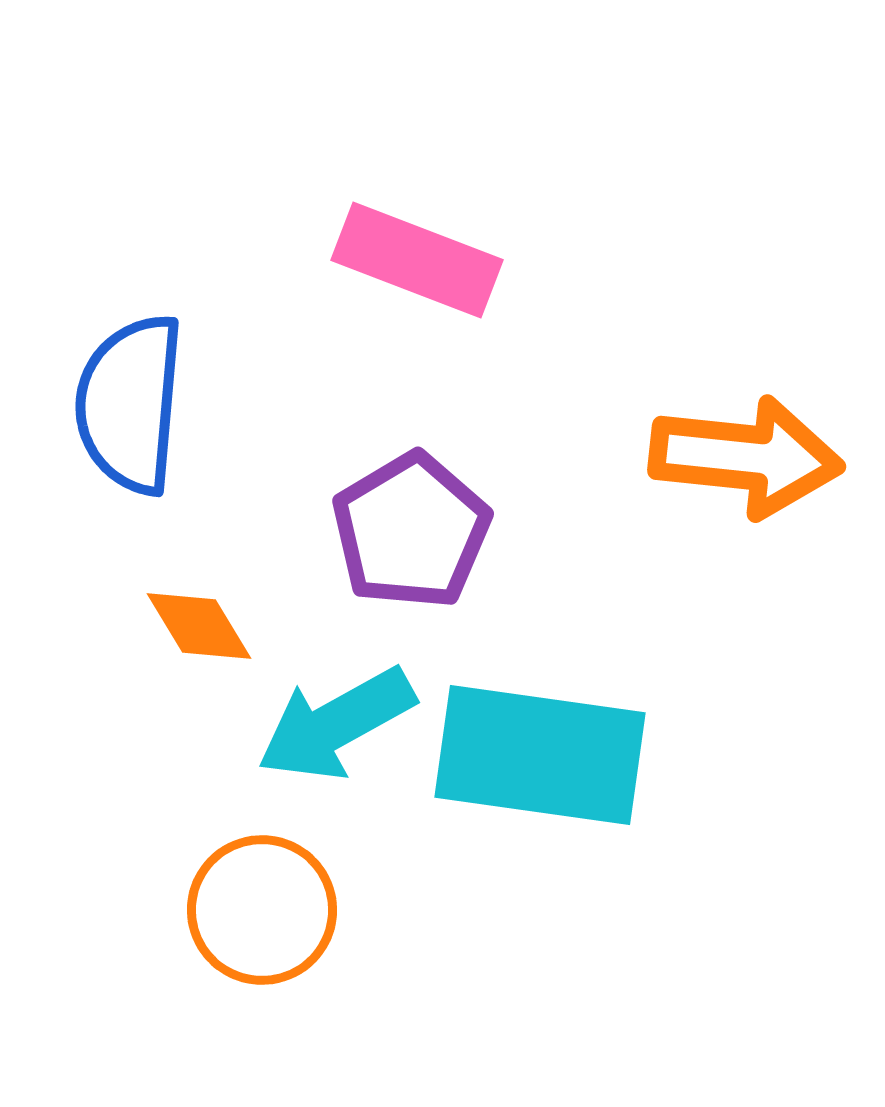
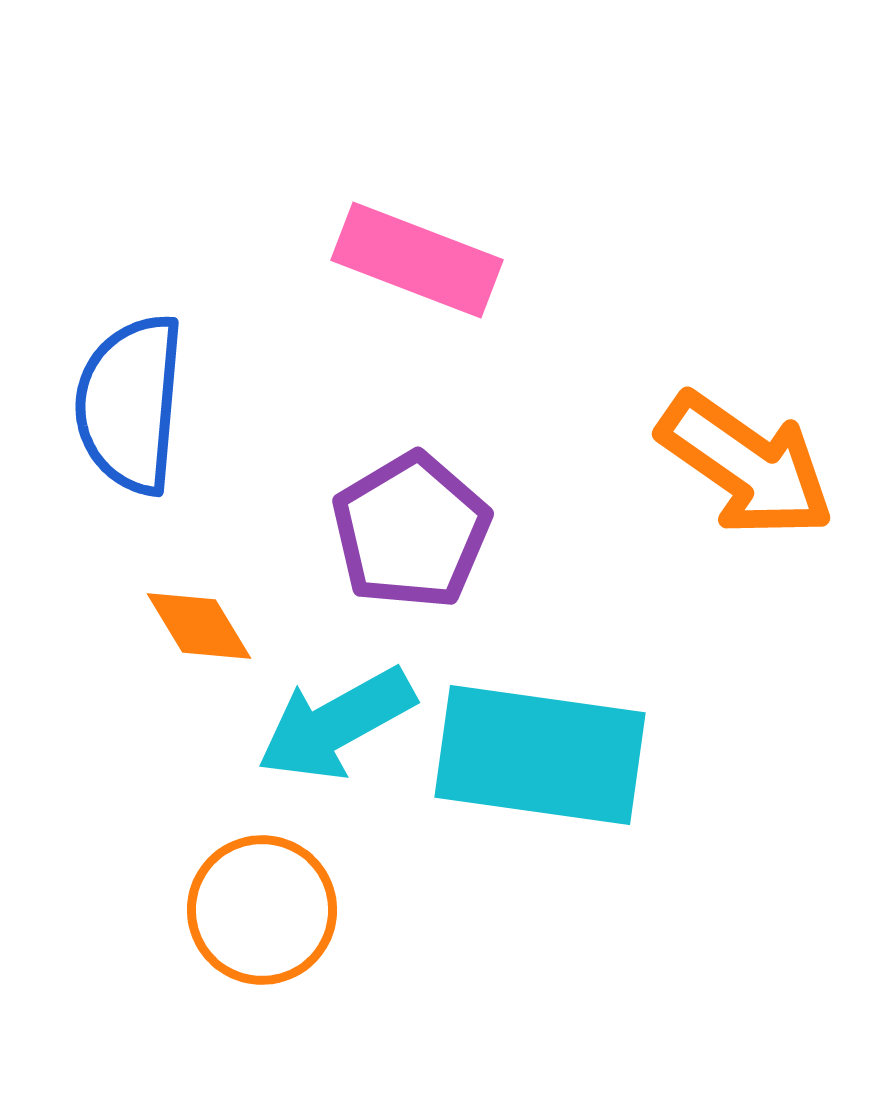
orange arrow: moved 8 px down; rotated 29 degrees clockwise
